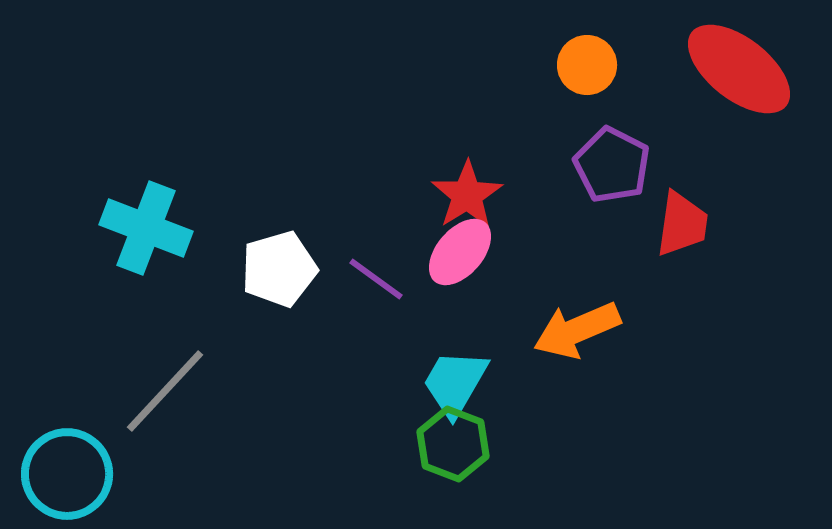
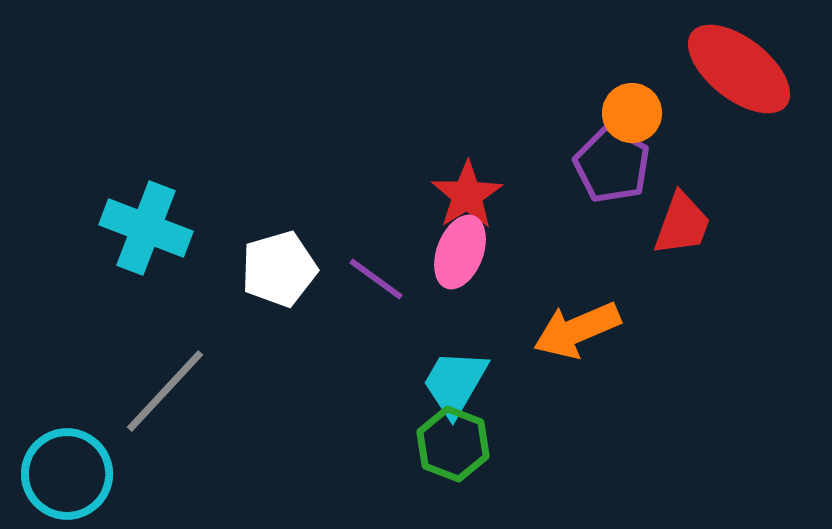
orange circle: moved 45 px right, 48 px down
red trapezoid: rotated 12 degrees clockwise
pink ellipse: rotated 20 degrees counterclockwise
